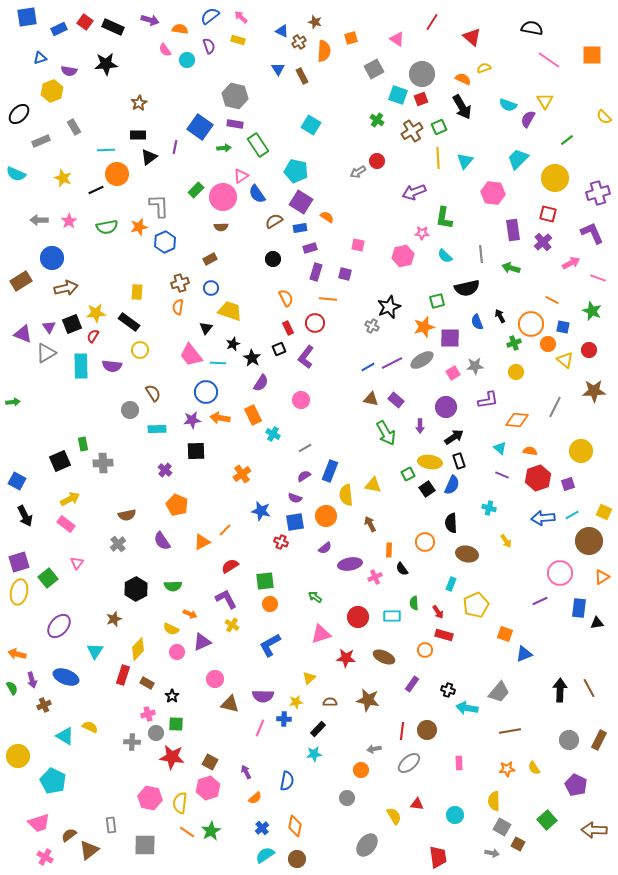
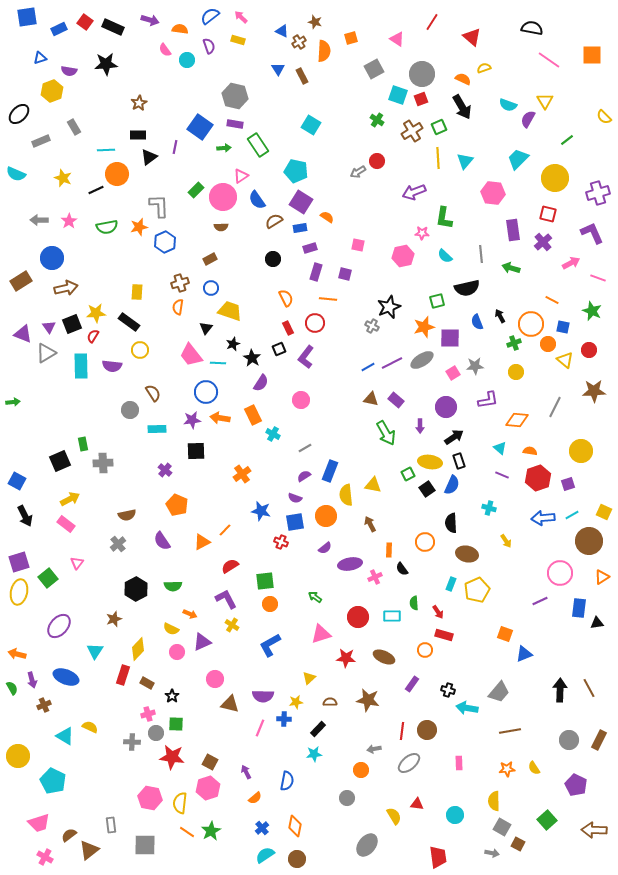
blue semicircle at (257, 194): moved 6 px down
yellow pentagon at (476, 605): moved 1 px right, 15 px up
